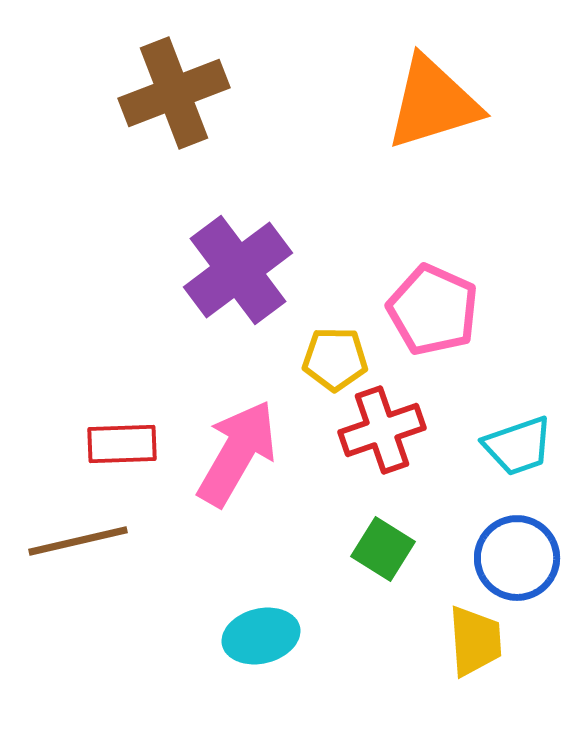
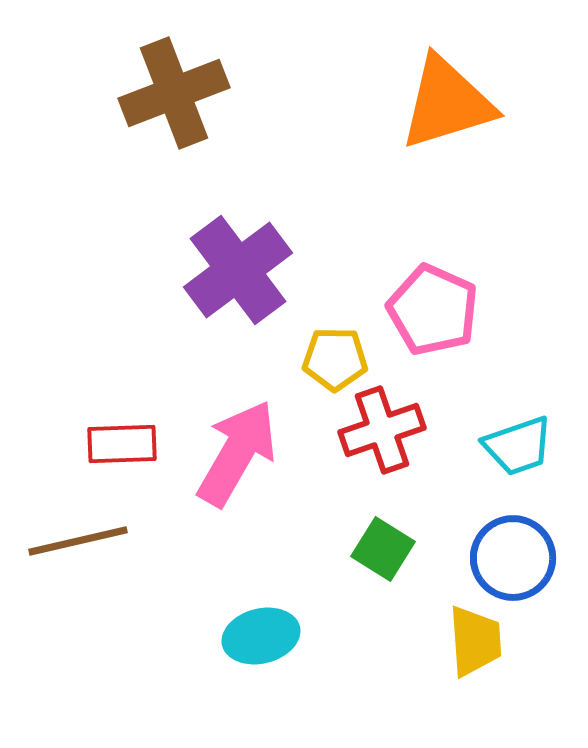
orange triangle: moved 14 px right
blue circle: moved 4 px left
